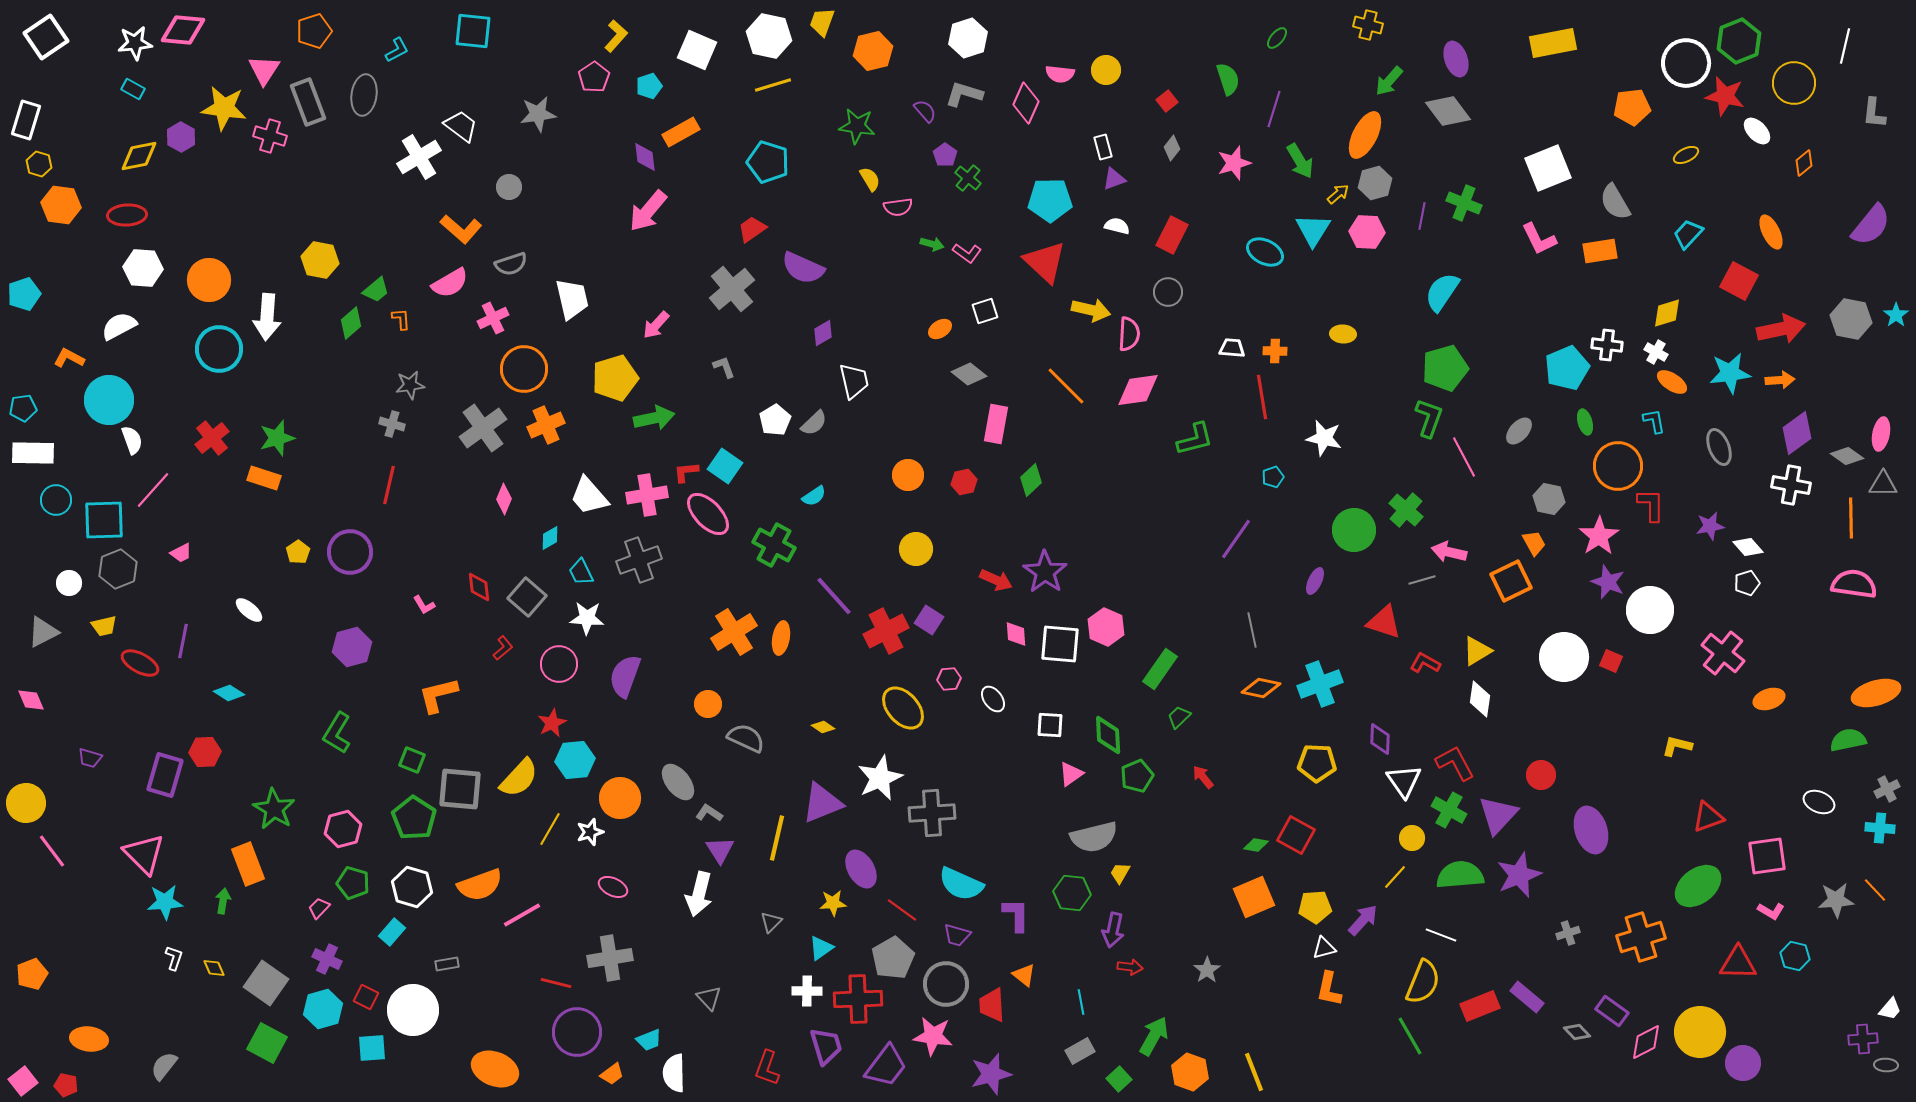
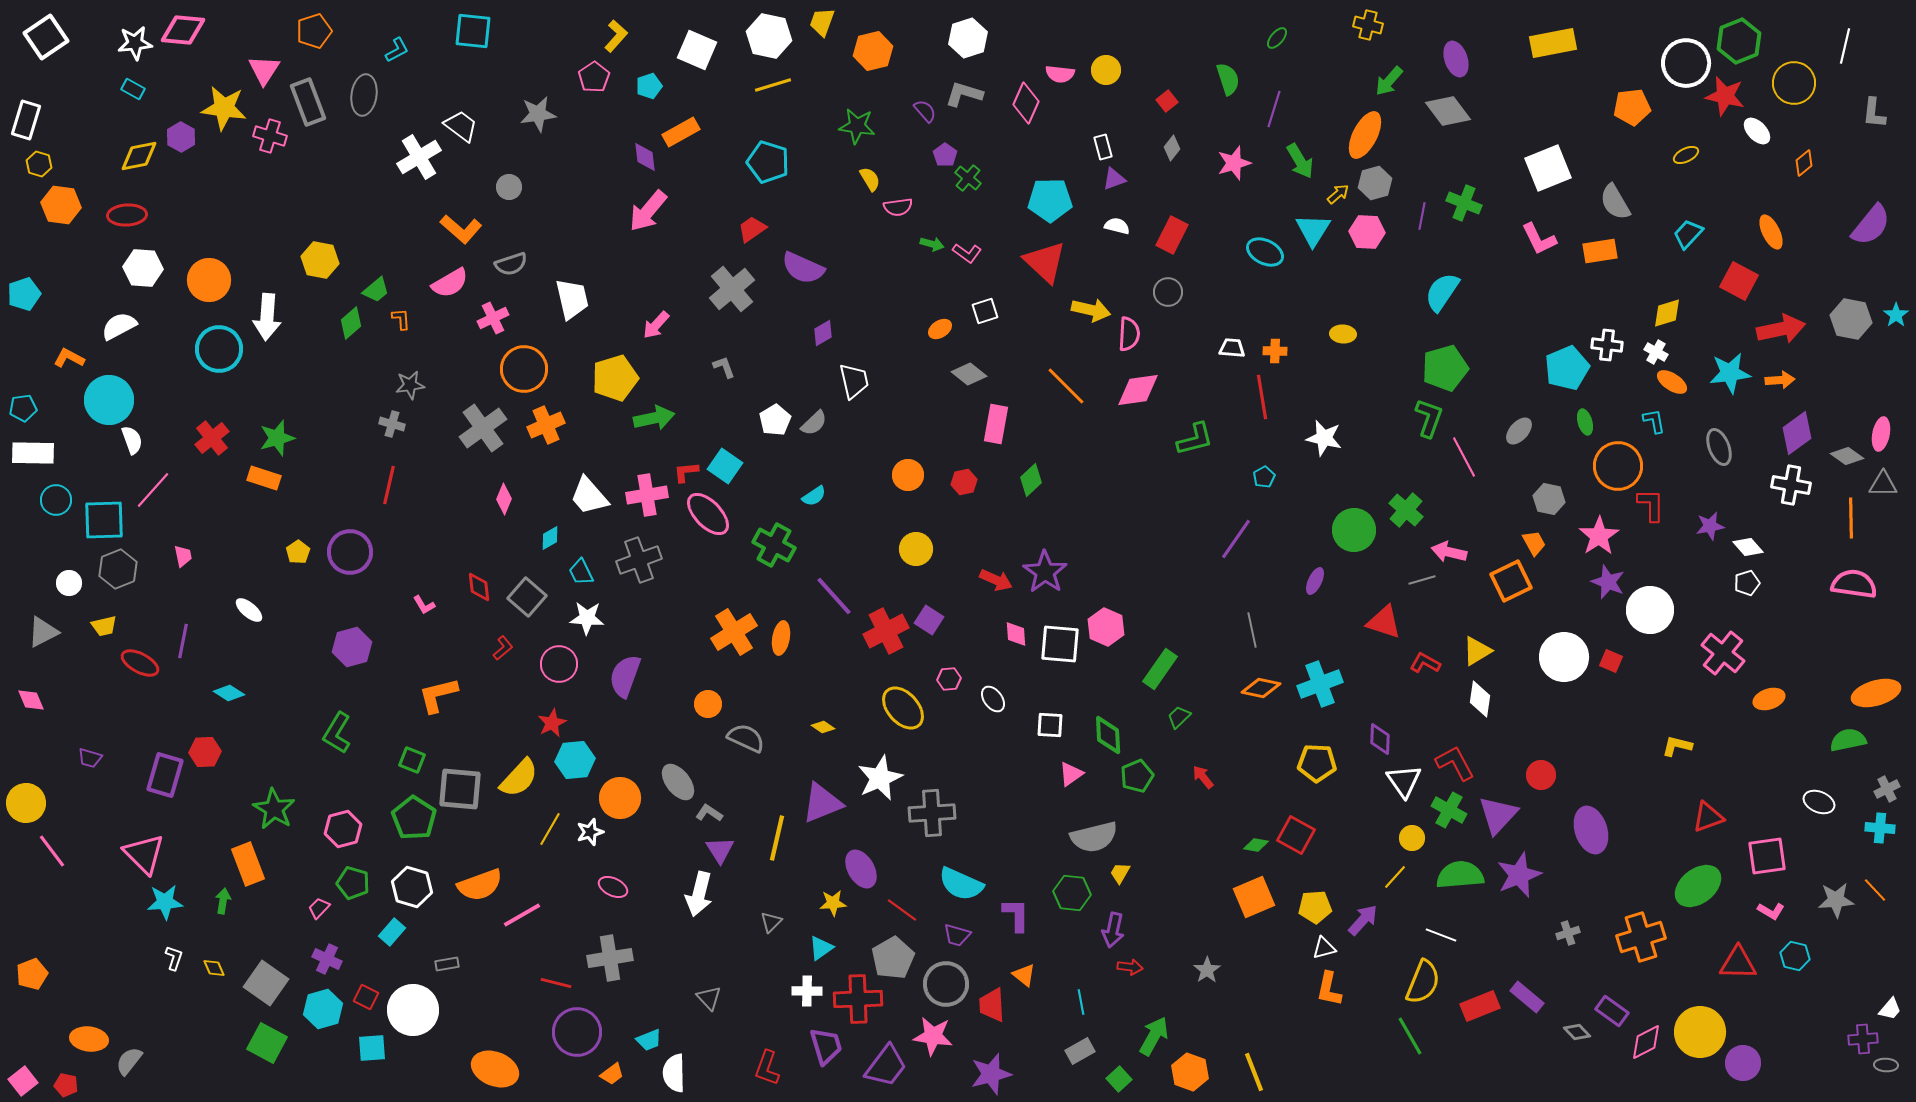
cyan pentagon at (1273, 477): moved 9 px left; rotated 10 degrees counterclockwise
pink trapezoid at (181, 553): moved 2 px right, 3 px down; rotated 75 degrees counterclockwise
gray semicircle at (164, 1066): moved 35 px left, 5 px up
